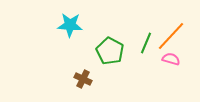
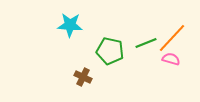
orange line: moved 1 px right, 2 px down
green line: rotated 45 degrees clockwise
green pentagon: rotated 16 degrees counterclockwise
brown cross: moved 2 px up
